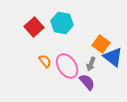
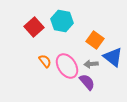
cyan hexagon: moved 2 px up
orange square: moved 6 px left, 4 px up
gray arrow: rotated 64 degrees clockwise
